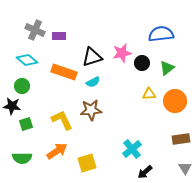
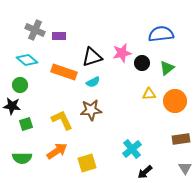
green circle: moved 2 px left, 1 px up
